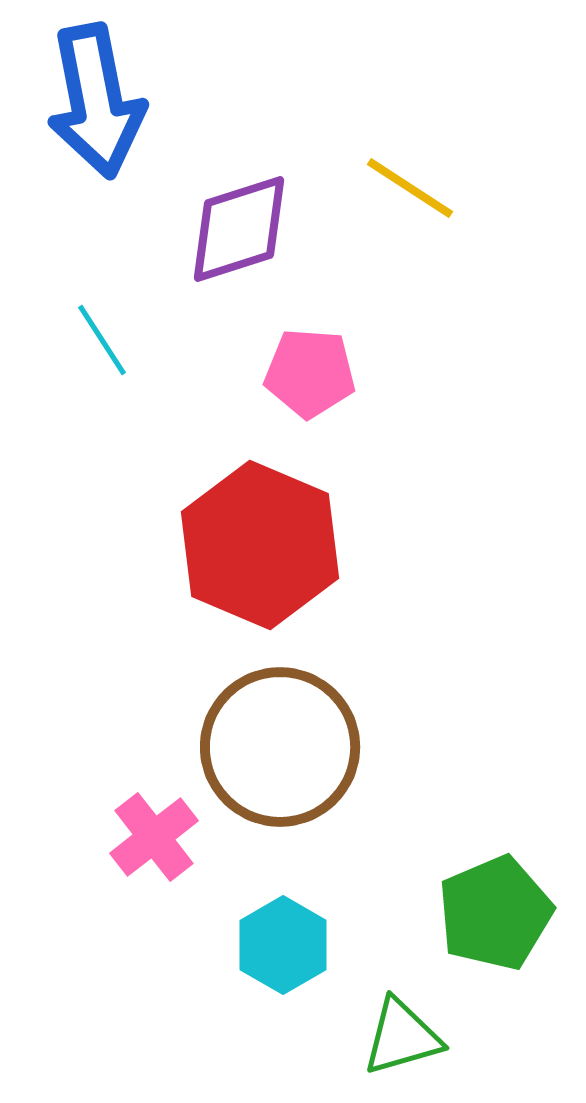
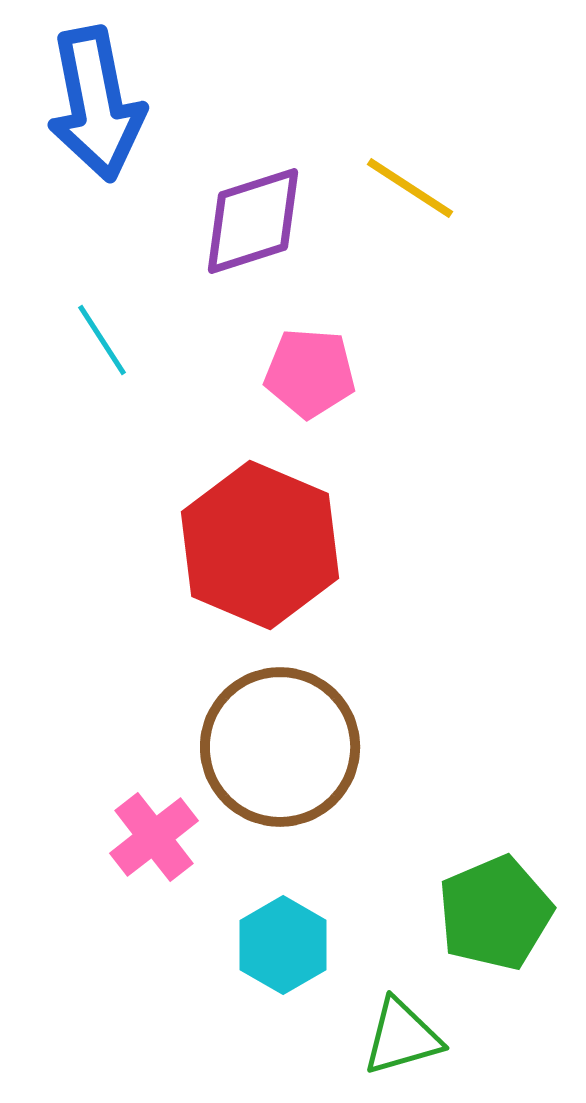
blue arrow: moved 3 px down
purple diamond: moved 14 px right, 8 px up
